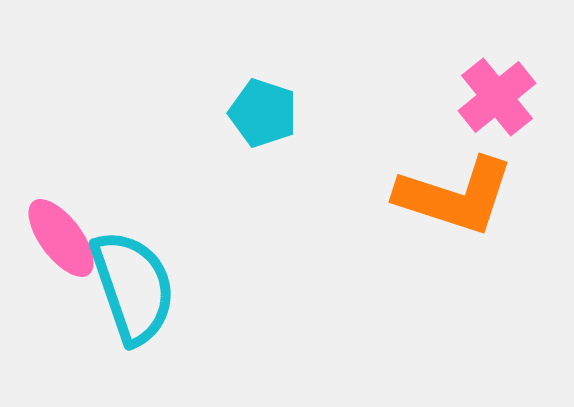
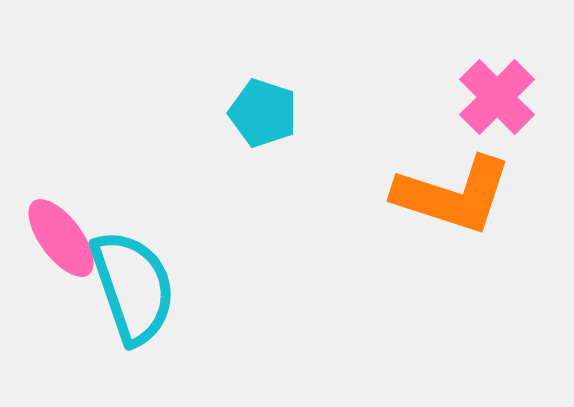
pink cross: rotated 6 degrees counterclockwise
orange L-shape: moved 2 px left, 1 px up
